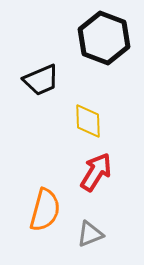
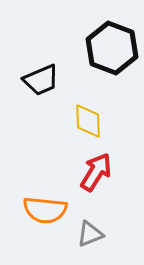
black hexagon: moved 8 px right, 10 px down
orange semicircle: rotated 81 degrees clockwise
